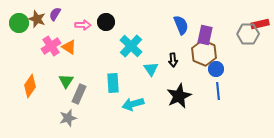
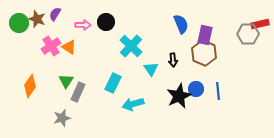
blue semicircle: moved 1 px up
blue circle: moved 20 px left, 20 px down
cyan rectangle: rotated 30 degrees clockwise
gray rectangle: moved 1 px left, 2 px up
gray star: moved 6 px left
